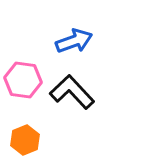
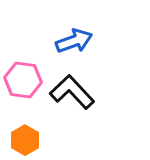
orange hexagon: rotated 8 degrees counterclockwise
